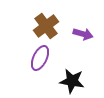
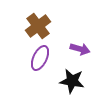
brown cross: moved 8 px left
purple arrow: moved 3 px left, 15 px down
